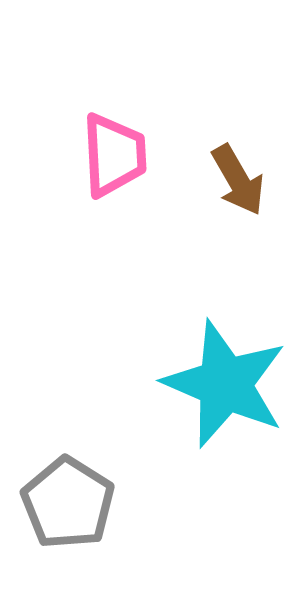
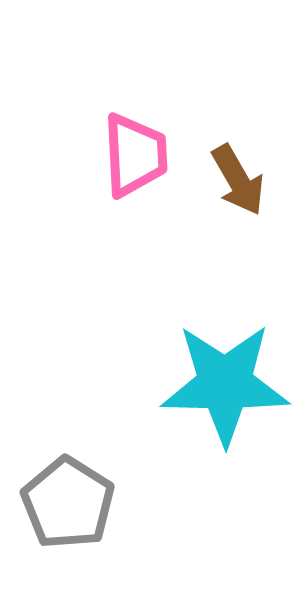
pink trapezoid: moved 21 px right
cyan star: rotated 22 degrees counterclockwise
